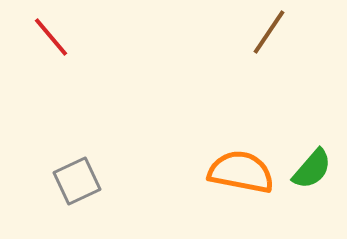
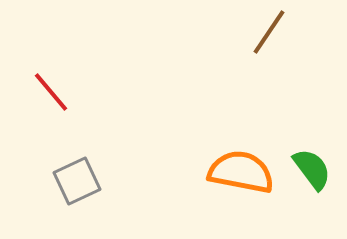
red line: moved 55 px down
green semicircle: rotated 78 degrees counterclockwise
